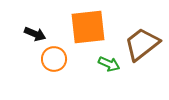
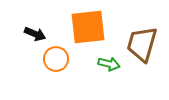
brown trapezoid: rotated 36 degrees counterclockwise
orange circle: moved 2 px right
green arrow: rotated 10 degrees counterclockwise
